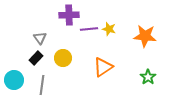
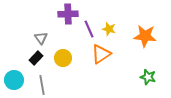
purple cross: moved 1 px left, 1 px up
purple line: rotated 72 degrees clockwise
gray triangle: moved 1 px right
orange triangle: moved 2 px left, 13 px up
green star: rotated 21 degrees counterclockwise
gray line: rotated 18 degrees counterclockwise
